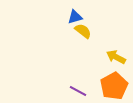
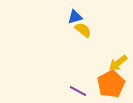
yellow semicircle: moved 1 px up
yellow arrow: moved 2 px right, 6 px down; rotated 66 degrees counterclockwise
orange pentagon: moved 3 px left, 2 px up
